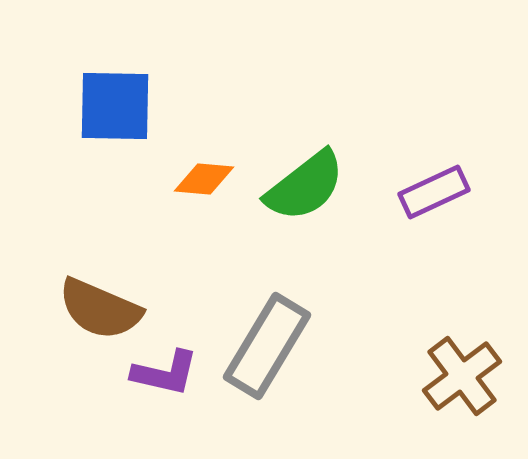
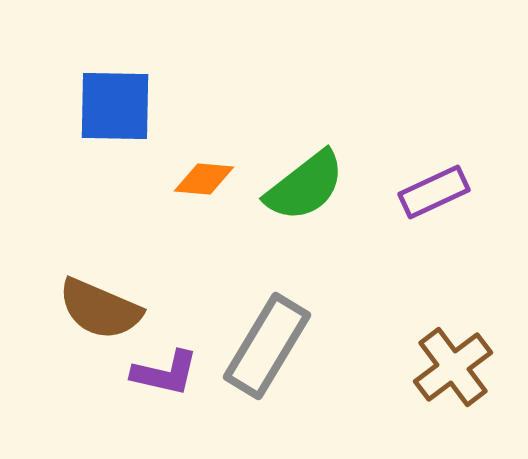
brown cross: moved 9 px left, 9 px up
